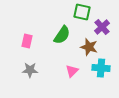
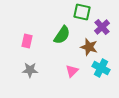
cyan cross: rotated 24 degrees clockwise
